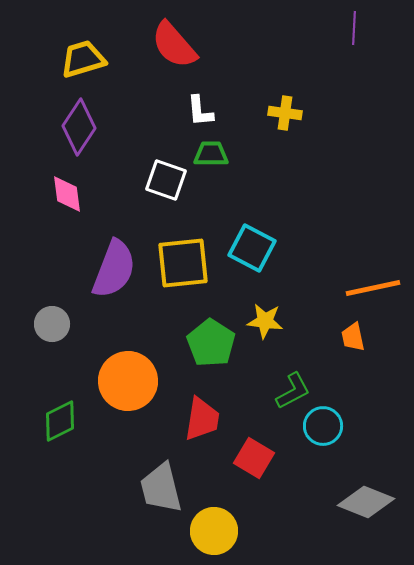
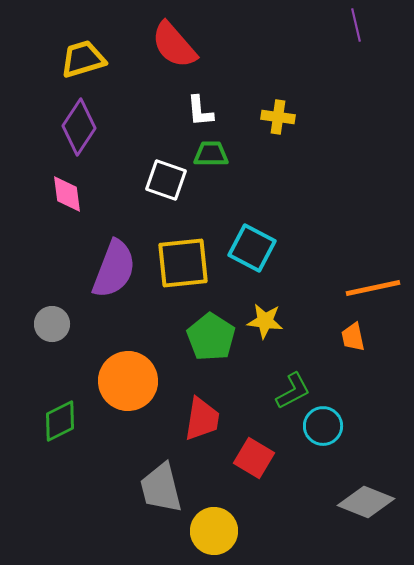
purple line: moved 2 px right, 3 px up; rotated 16 degrees counterclockwise
yellow cross: moved 7 px left, 4 px down
green pentagon: moved 6 px up
